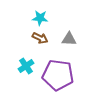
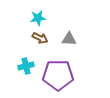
cyan star: moved 2 px left; rotated 14 degrees counterclockwise
cyan cross: rotated 21 degrees clockwise
purple pentagon: rotated 8 degrees counterclockwise
